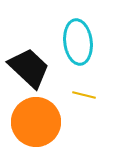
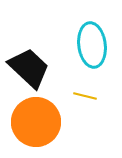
cyan ellipse: moved 14 px right, 3 px down
yellow line: moved 1 px right, 1 px down
